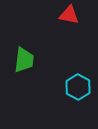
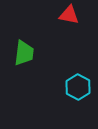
green trapezoid: moved 7 px up
